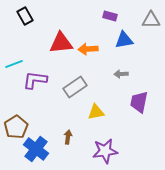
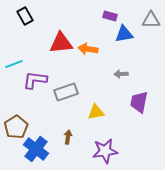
blue triangle: moved 6 px up
orange arrow: rotated 12 degrees clockwise
gray rectangle: moved 9 px left, 5 px down; rotated 15 degrees clockwise
